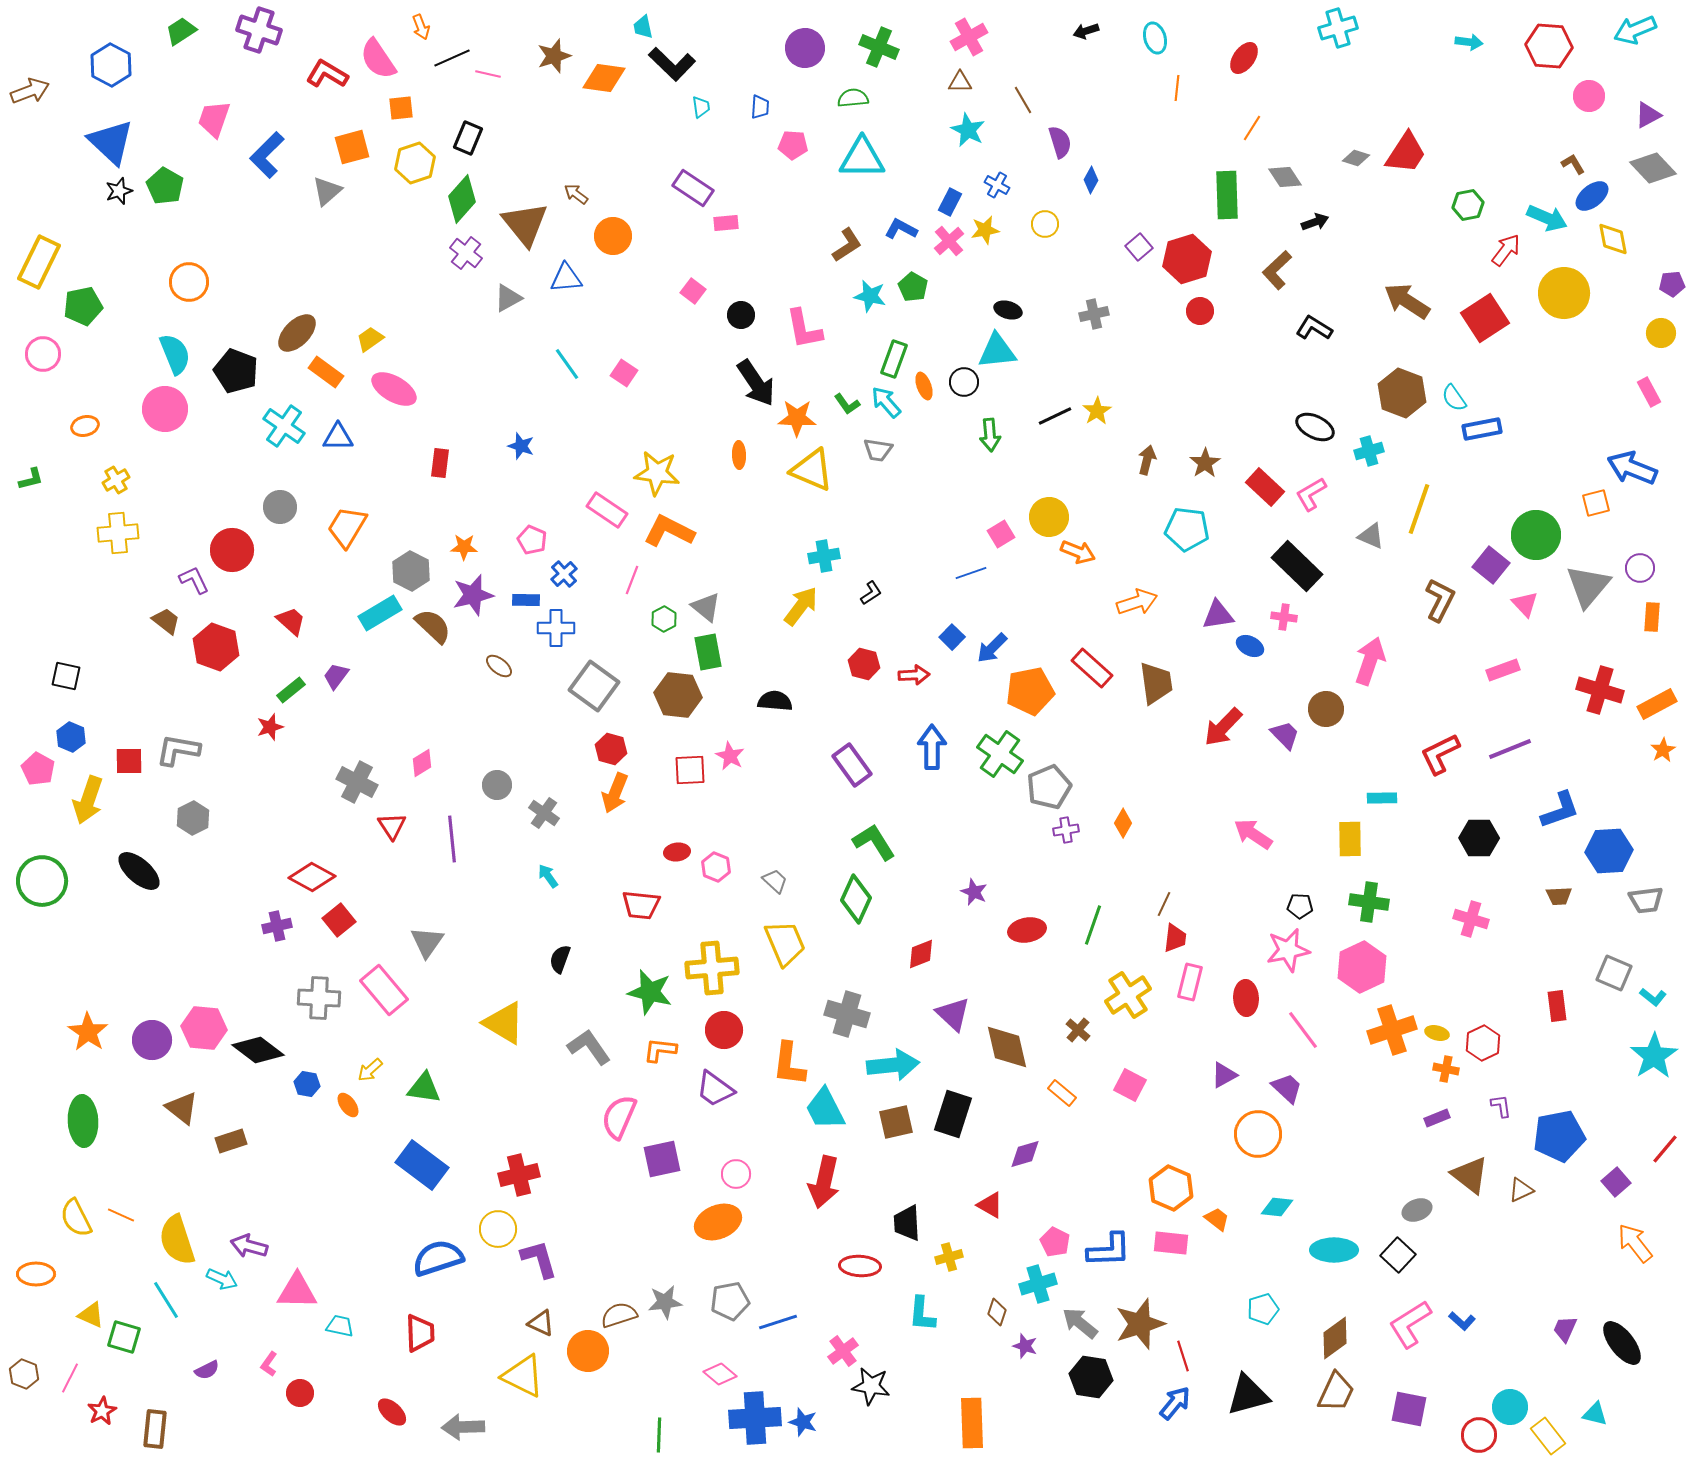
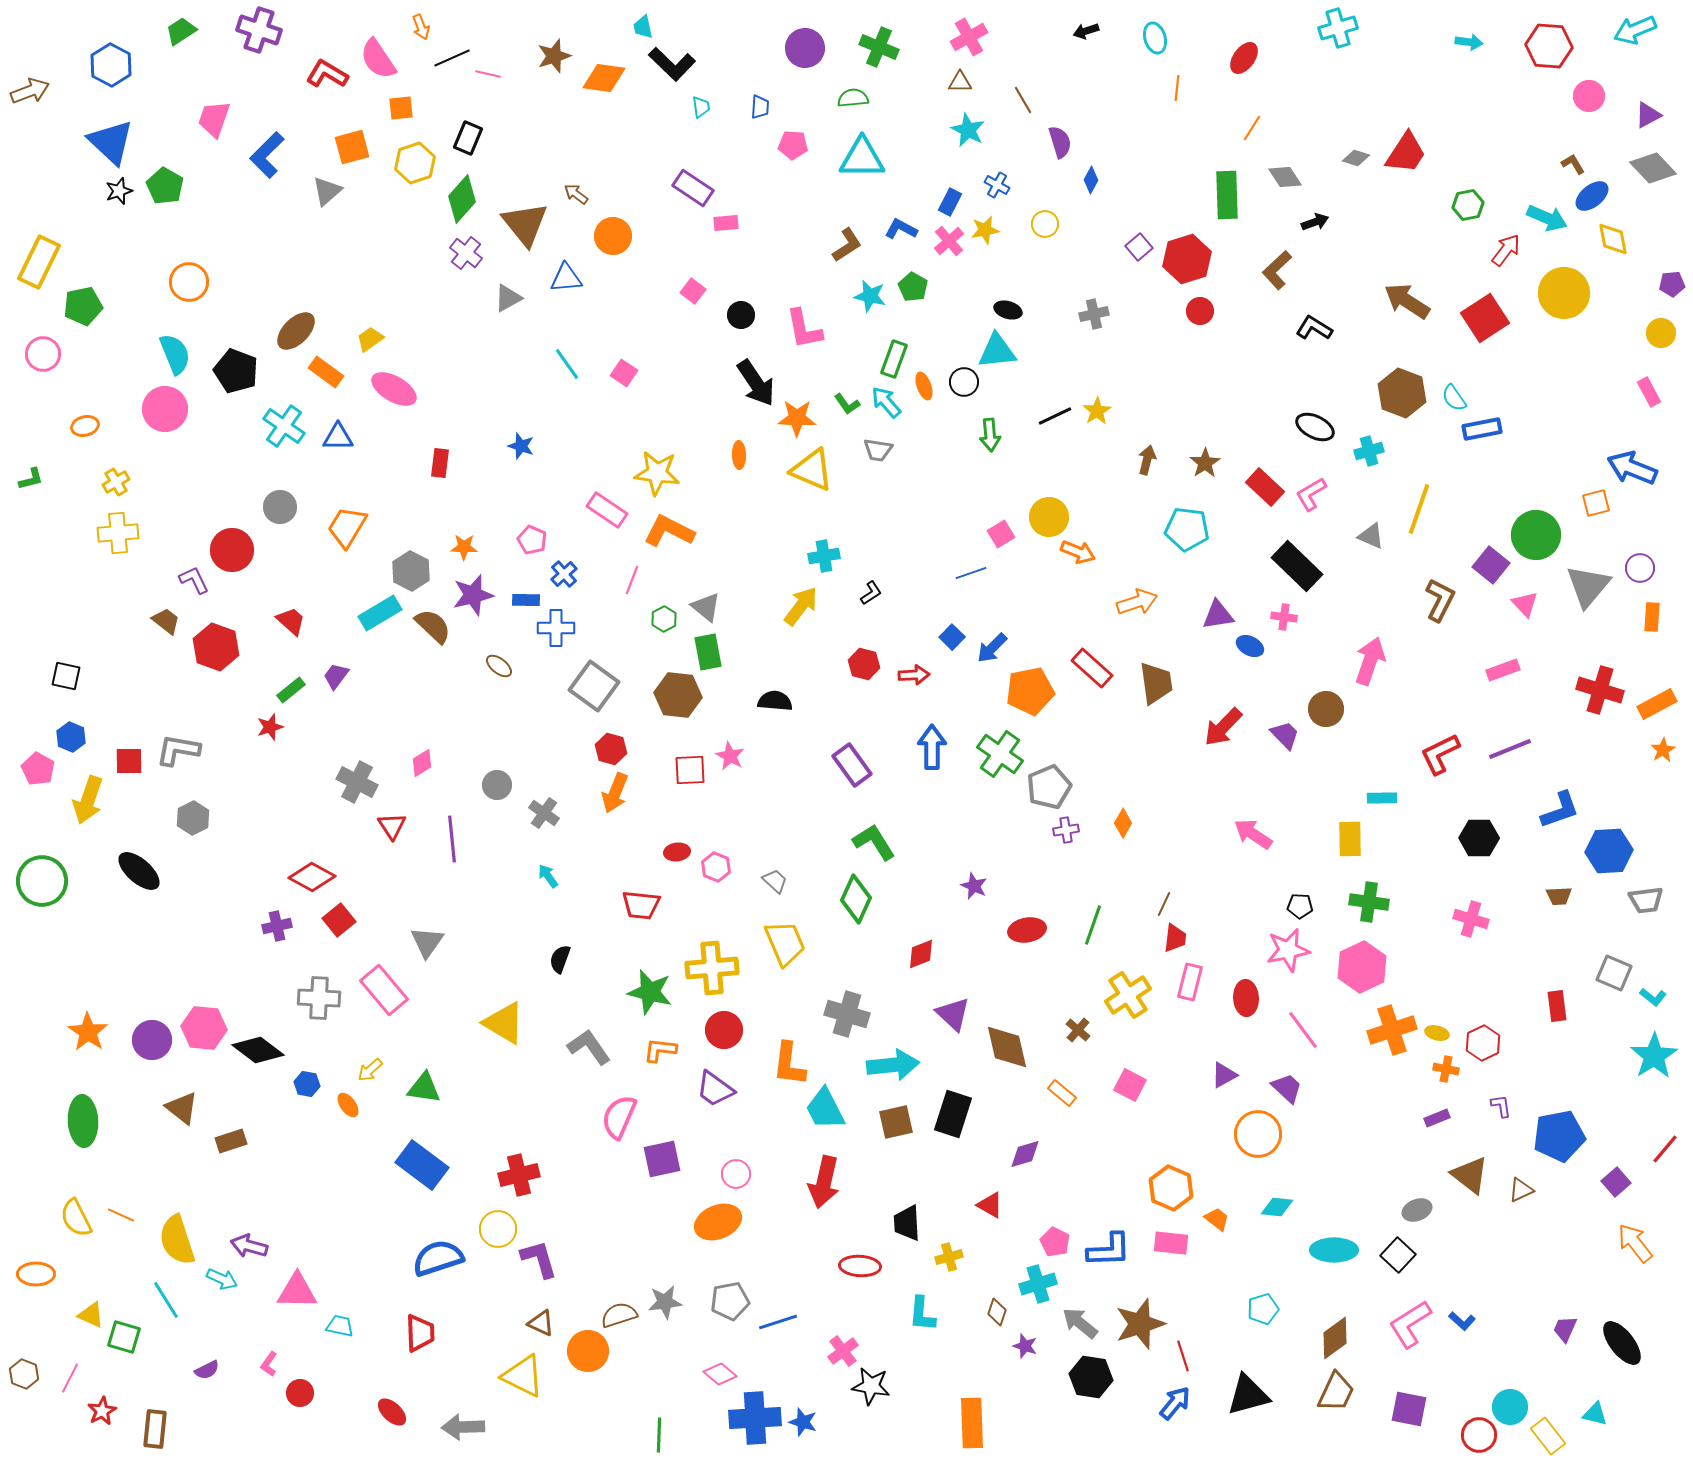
brown ellipse at (297, 333): moved 1 px left, 2 px up
yellow cross at (116, 480): moved 2 px down
purple star at (974, 892): moved 6 px up
